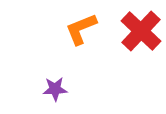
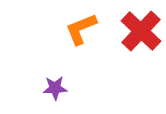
purple star: moved 1 px up
